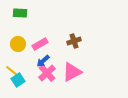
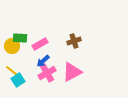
green rectangle: moved 25 px down
yellow circle: moved 6 px left, 2 px down
pink cross: rotated 12 degrees clockwise
